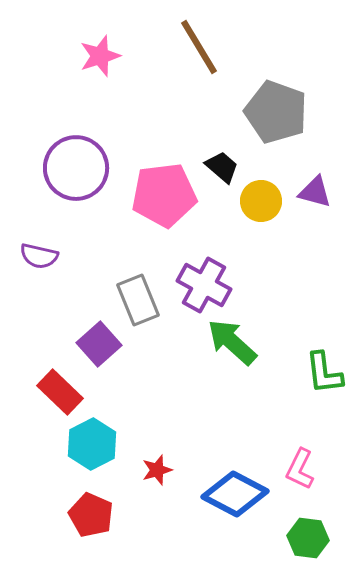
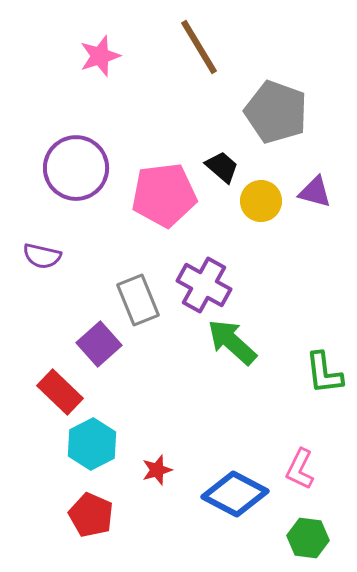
purple semicircle: moved 3 px right
